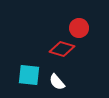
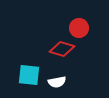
white semicircle: rotated 60 degrees counterclockwise
